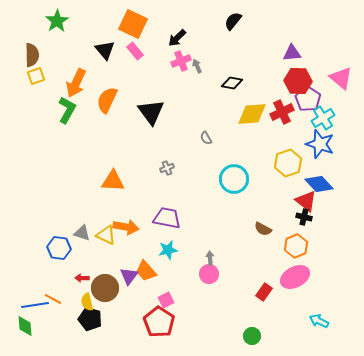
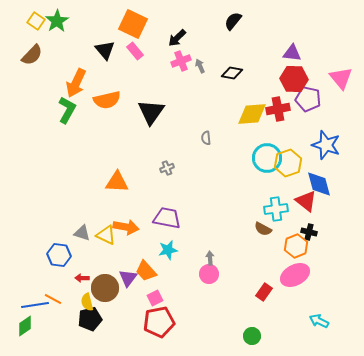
purple triangle at (292, 53): rotated 12 degrees clockwise
brown semicircle at (32, 55): rotated 45 degrees clockwise
gray arrow at (197, 66): moved 3 px right
yellow square at (36, 76): moved 55 px up; rotated 36 degrees counterclockwise
pink triangle at (341, 78): rotated 10 degrees clockwise
red hexagon at (298, 81): moved 4 px left, 2 px up
black diamond at (232, 83): moved 10 px up
purple pentagon at (308, 99): rotated 20 degrees counterclockwise
orange semicircle at (107, 100): rotated 128 degrees counterclockwise
black triangle at (151, 112): rotated 12 degrees clockwise
red cross at (282, 112): moved 4 px left, 3 px up; rotated 15 degrees clockwise
cyan cross at (323, 118): moved 47 px left, 91 px down; rotated 25 degrees clockwise
gray semicircle at (206, 138): rotated 24 degrees clockwise
blue star at (320, 144): moved 6 px right, 1 px down
cyan circle at (234, 179): moved 33 px right, 21 px up
orange triangle at (113, 181): moved 4 px right, 1 px down
blue diamond at (319, 184): rotated 28 degrees clockwise
black cross at (304, 217): moved 5 px right, 15 px down
blue hexagon at (59, 248): moved 7 px down
purple triangle at (129, 276): moved 1 px left, 2 px down
pink ellipse at (295, 277): moved 2 px up
pink square at (166, 300): moved 11 px left, 2 px up
black pentagon at (90, 319): rotated 30 degrees counterclockwise
red pentagon at (159, 322): rotated 28 degrees clockwise
green diamond at (25, 326): rotated 60 degrees clockwise
